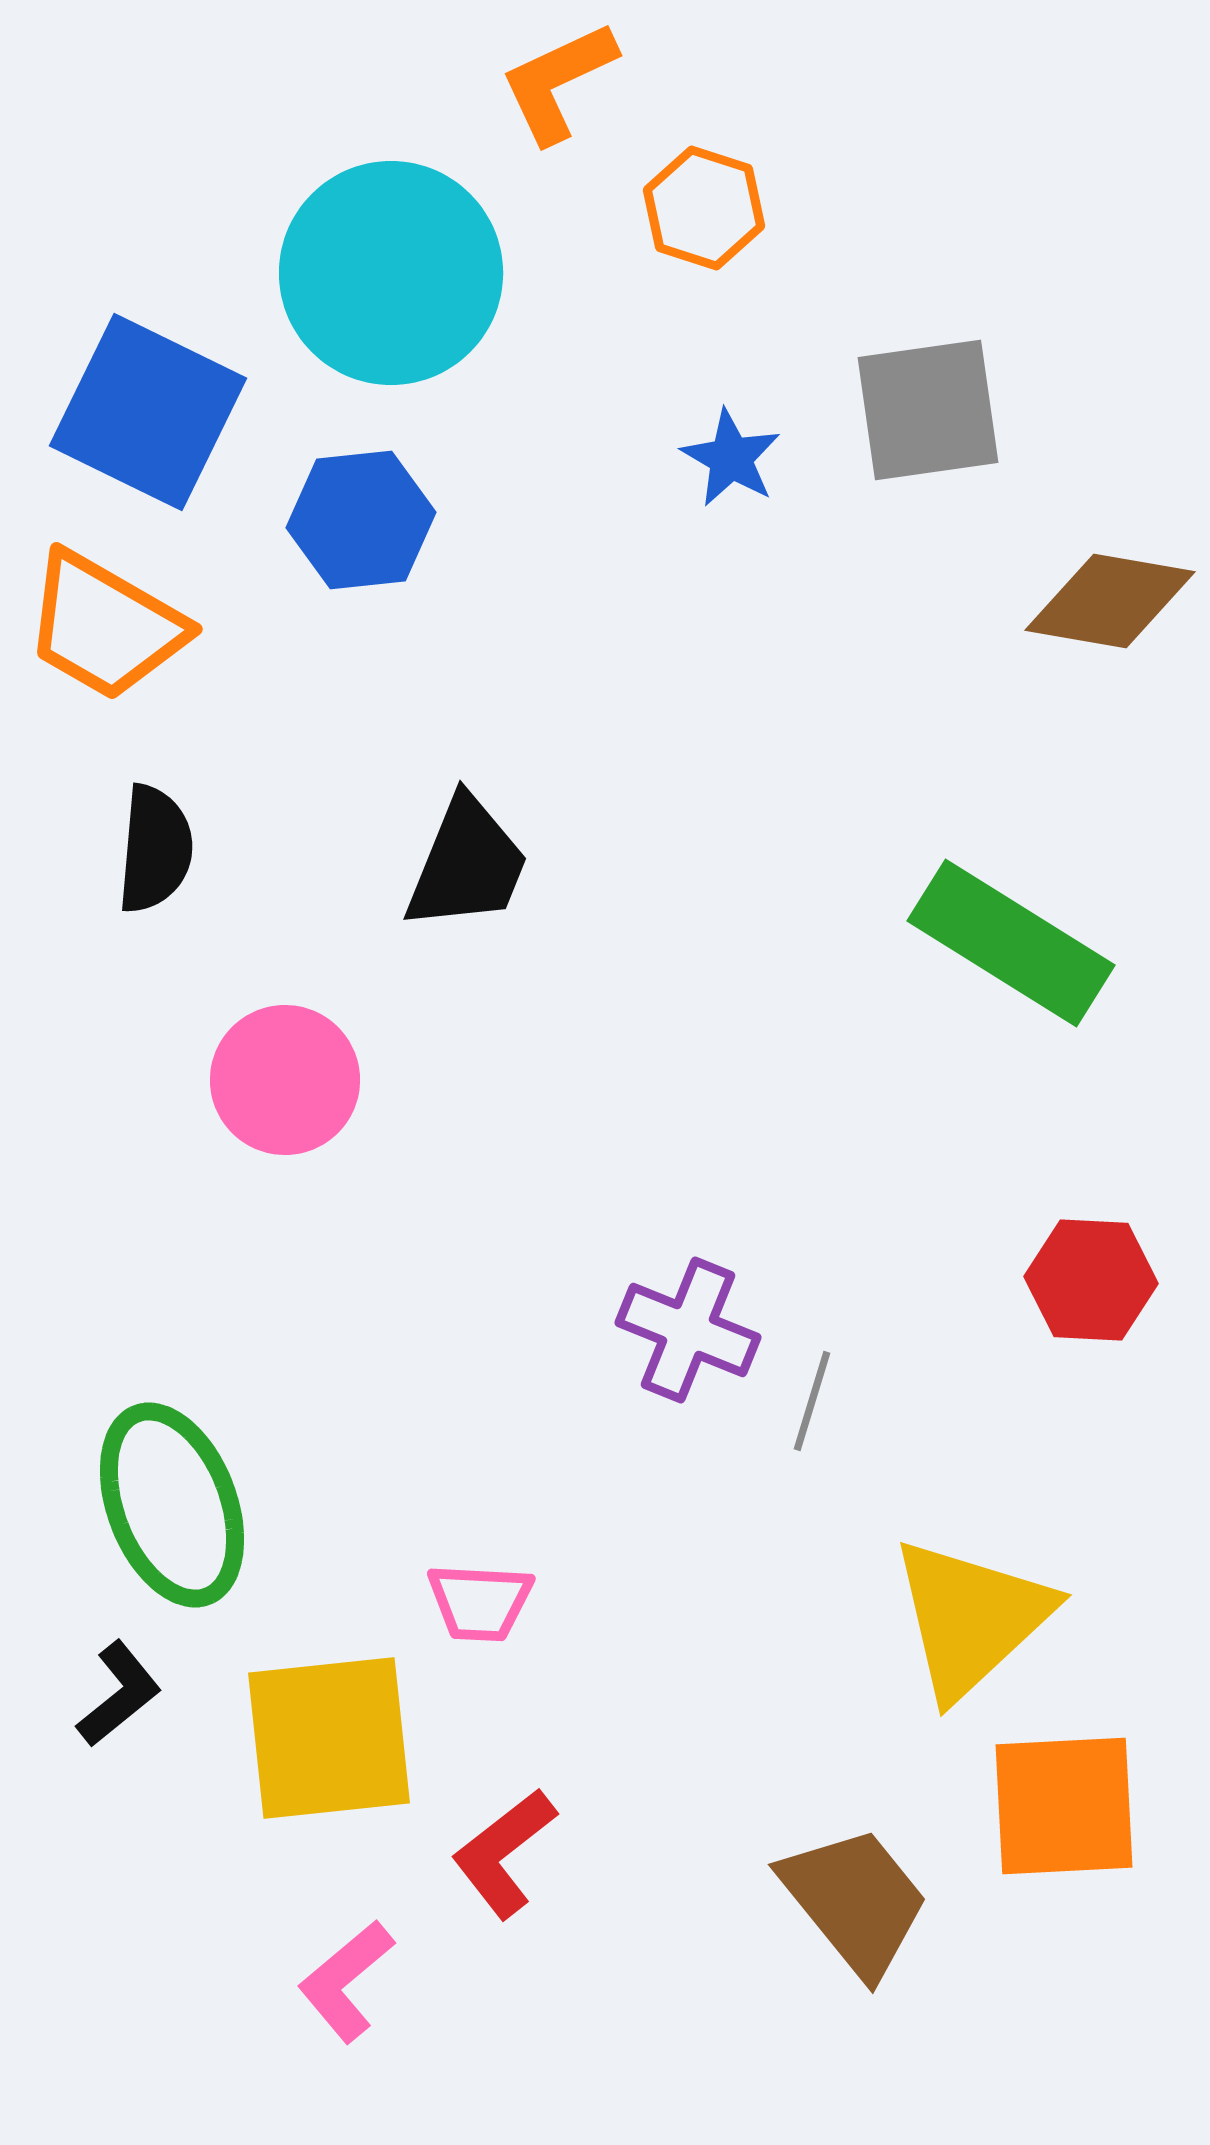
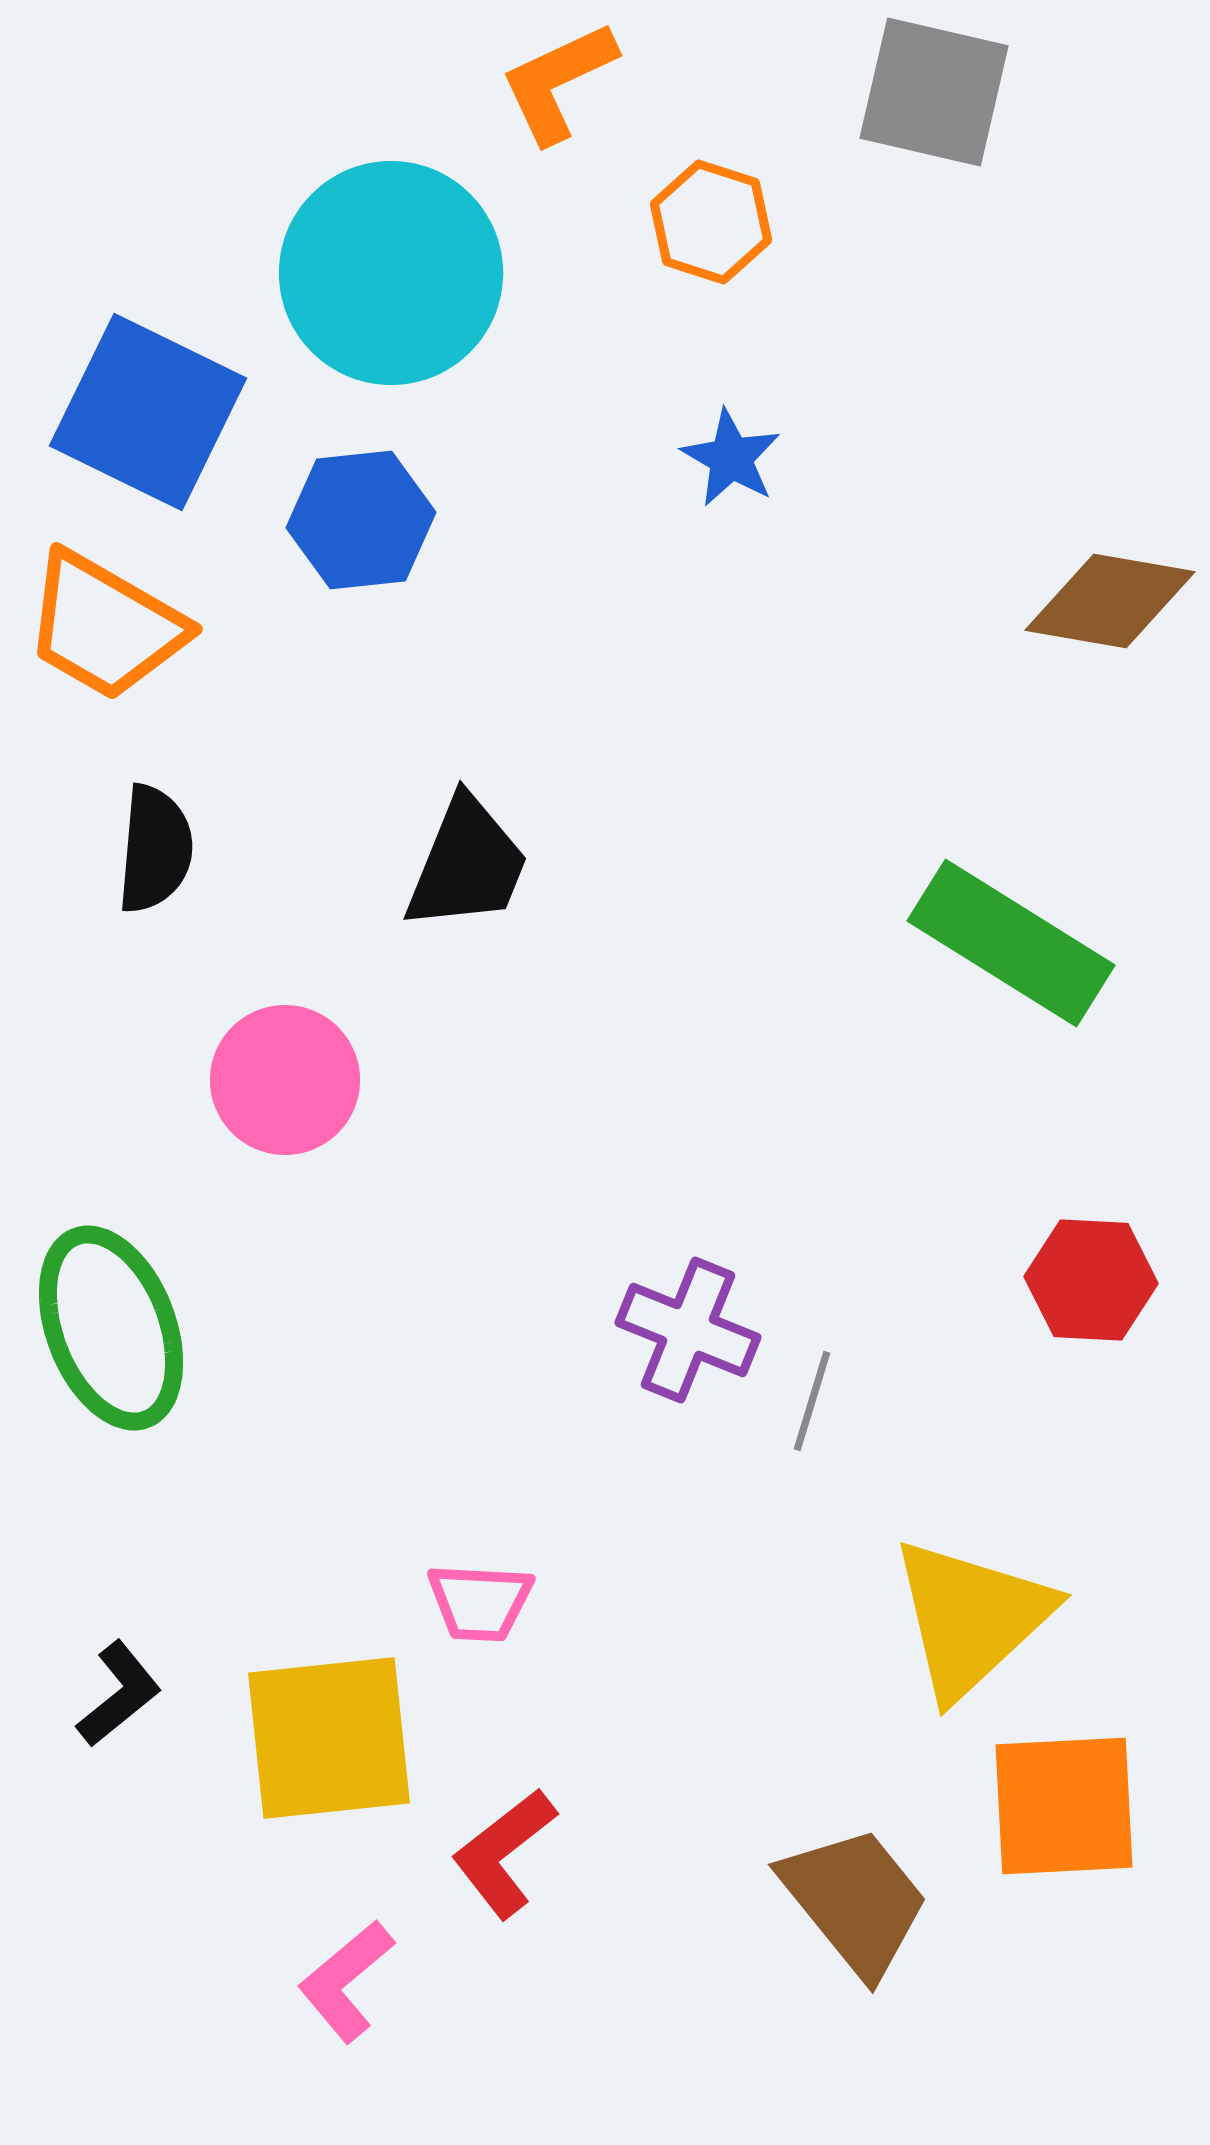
orange hexagon: moved 7 px right, 14 px down
gray square: moved 6 px right, 318 px up; rotated 21 degrees clockwise
green ellipse: moved 61 px left, 177 px up
